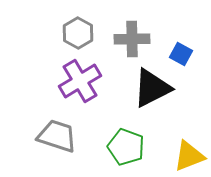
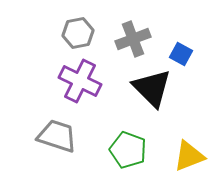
gray hexagon: rotated 20 degrees clockwise
gray cross: moved 1 px right; rotated 20 degrees counterclockwise
purple cross: rotated 33 degrees counterclockwise
black triangle: rotated 48 degrees counterclockwise
green pentagon: moved 2 px right, 3 px down
